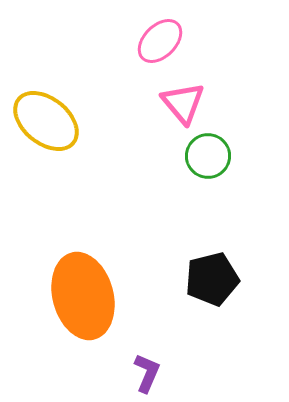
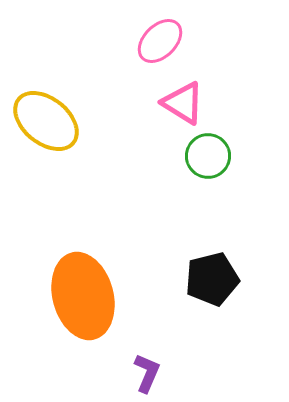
pink triangle: rotated 18 degrees counterclockwise
